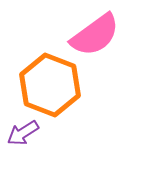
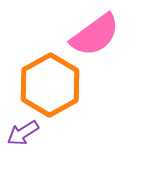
orange hexagon: rotated 10 degrees clockwise
